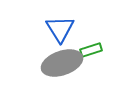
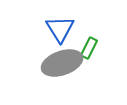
green rectangle: moved 2 px left, 2 px up; rotated 45 degrees counterclockwise
